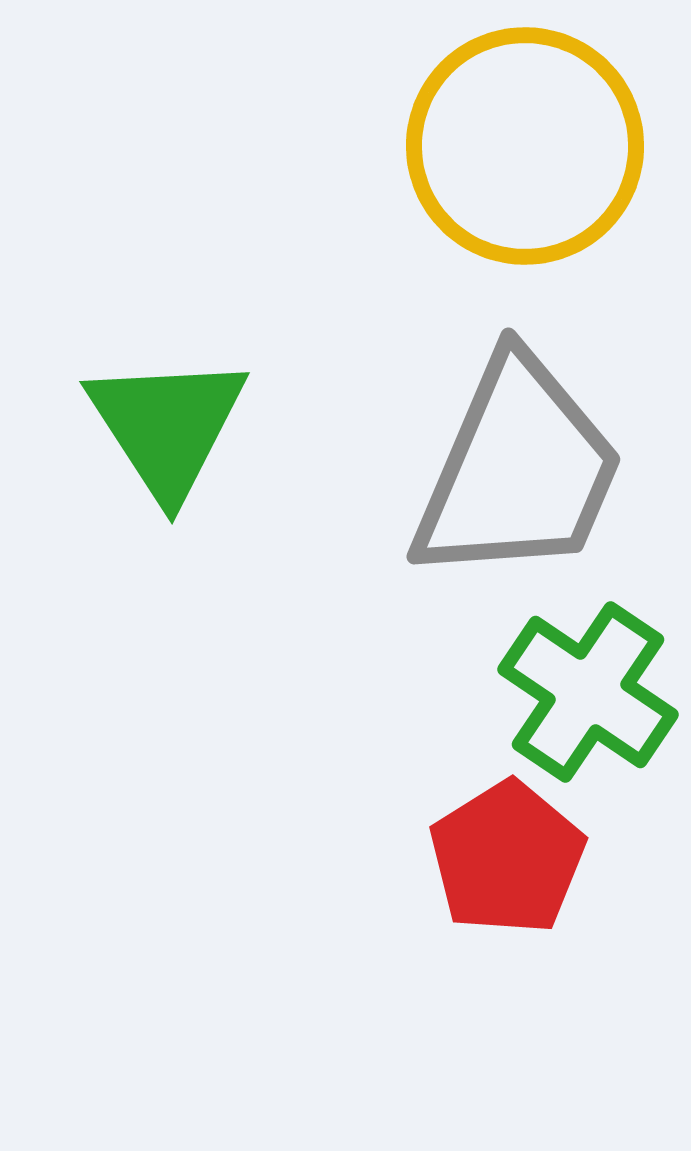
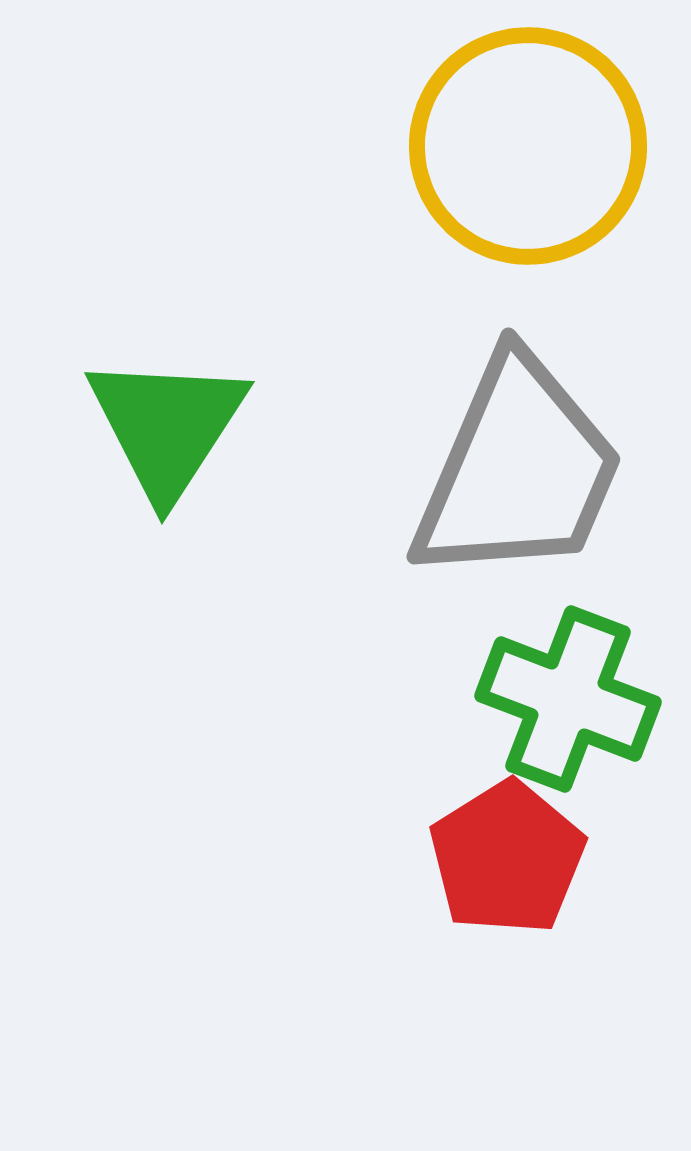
yellow circle: moved 3 px right
green triangle: rotated 6 degrees clockwise
green cross: moved 20 px left, 7 px down; rotated 13 degrees counterclockwise
